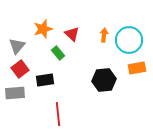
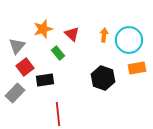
red square: moved 5 px right, 2 px up
black hexagon: moved 1 px left, 2 px up; rotated 25 degrees clockwise
gray rectangle: rotated 42 degrees counterclockwise
